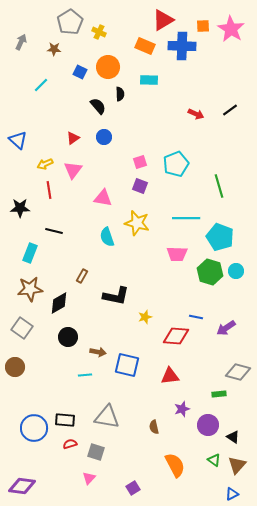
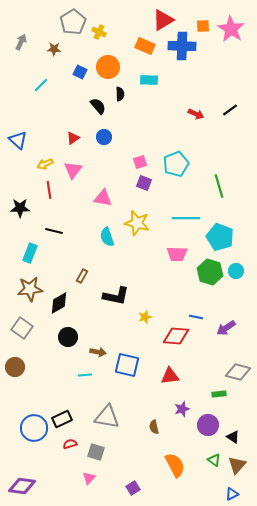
gray pentagon at (70, 22): moved 3 px right
purple square at (140, 186): moved 4 px right, 3 px up
black rectangle at (65, 420): moved 3 px left, 1 px up; rotated 30 degrees counterclockwise
